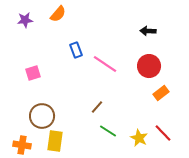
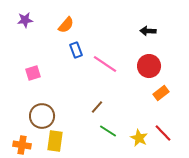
orange semicircle: moved 8 px right, 11 px down
